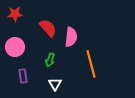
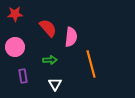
green arrow: rotated 112 degrees counterclockwise
